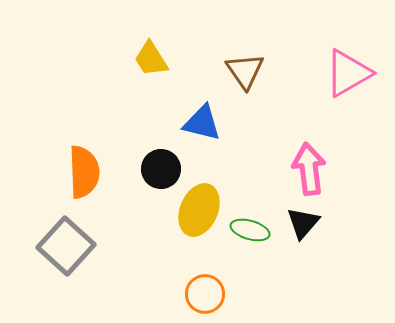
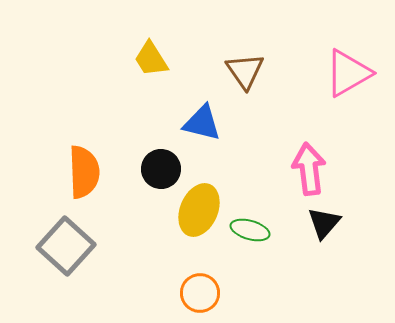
black triangle: moved 21 px right
orange circle: moved 5 px left, 1 px up
